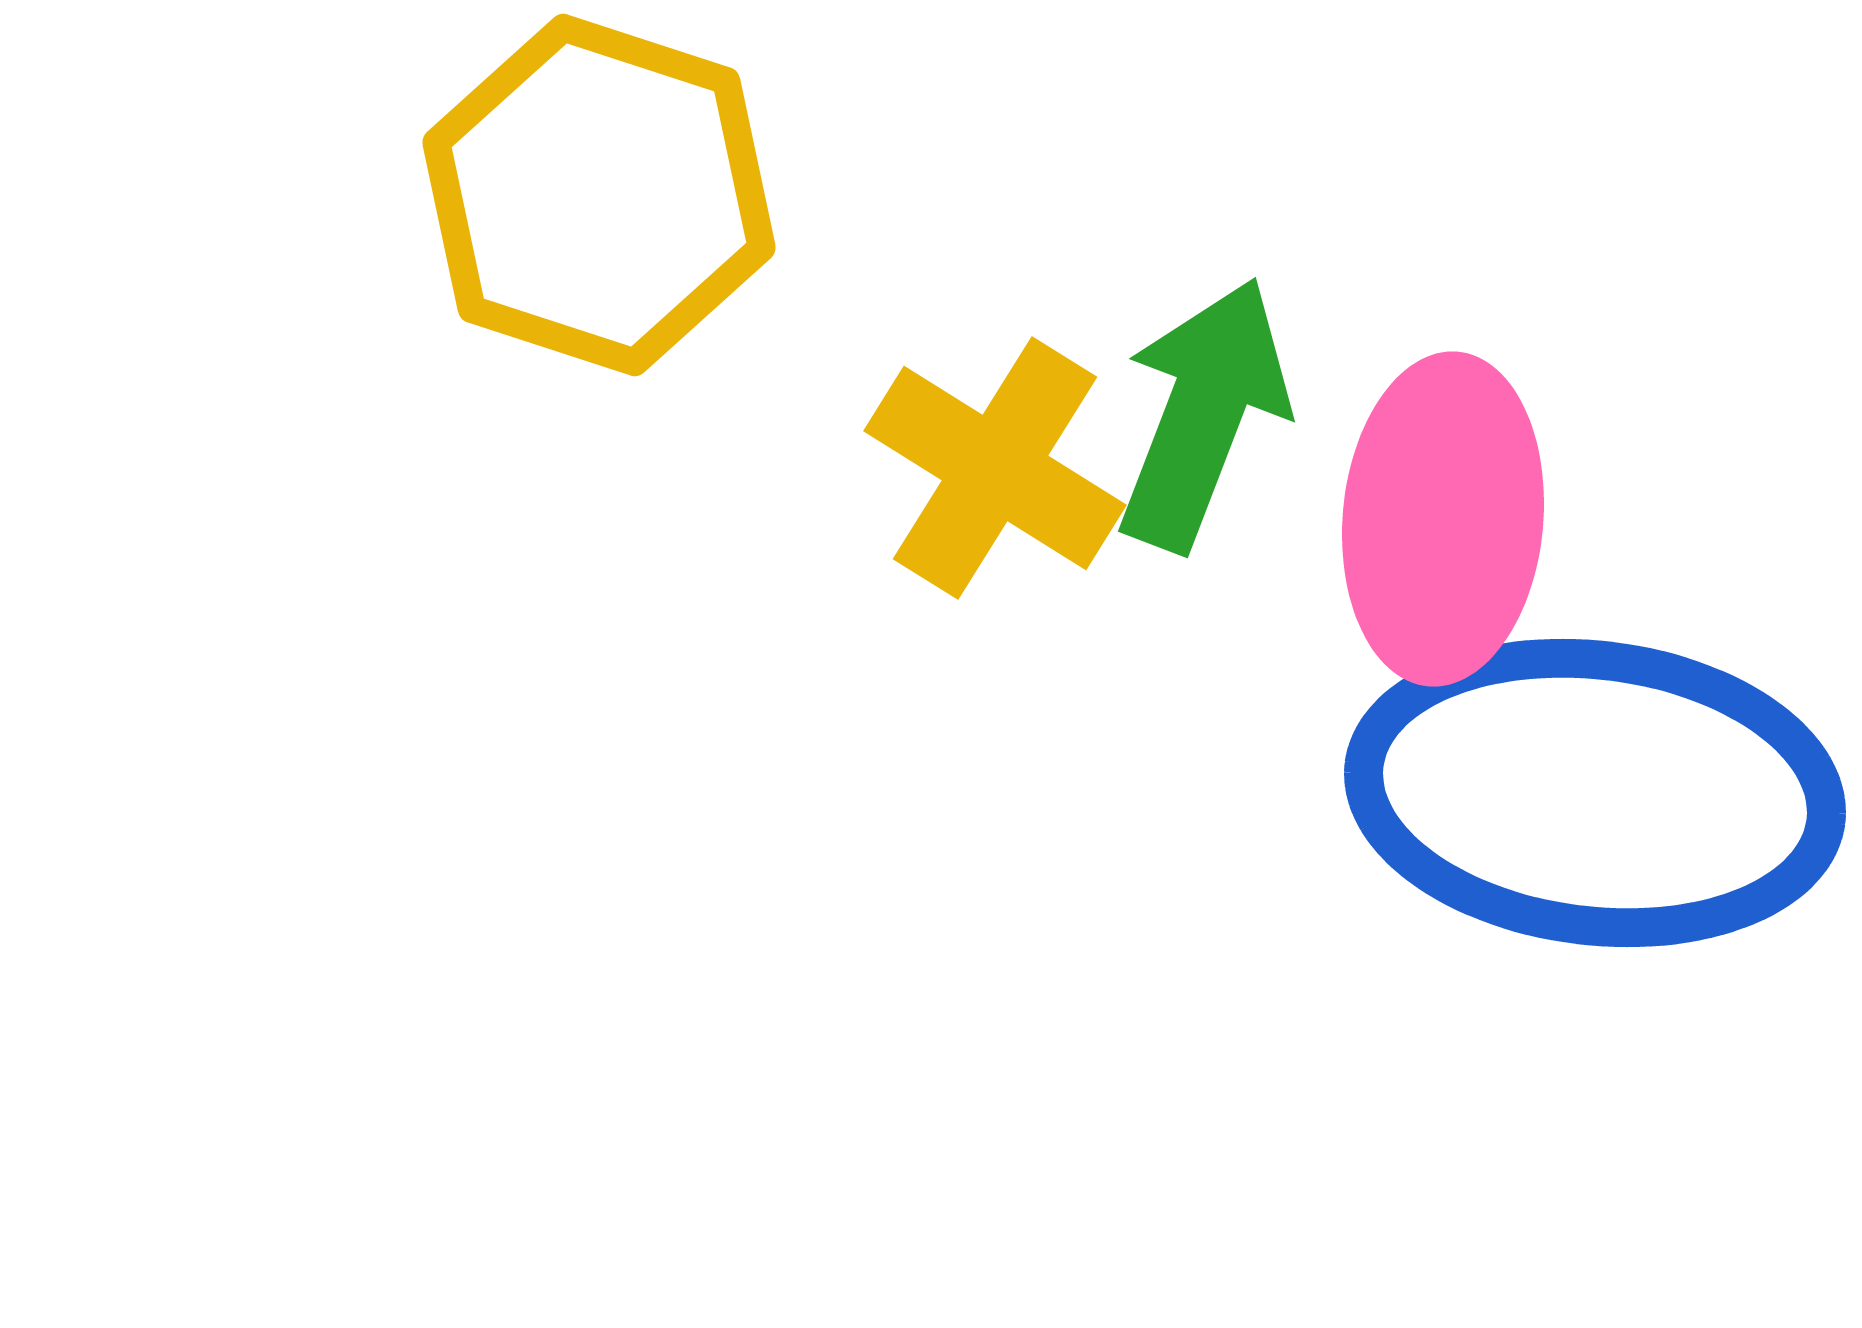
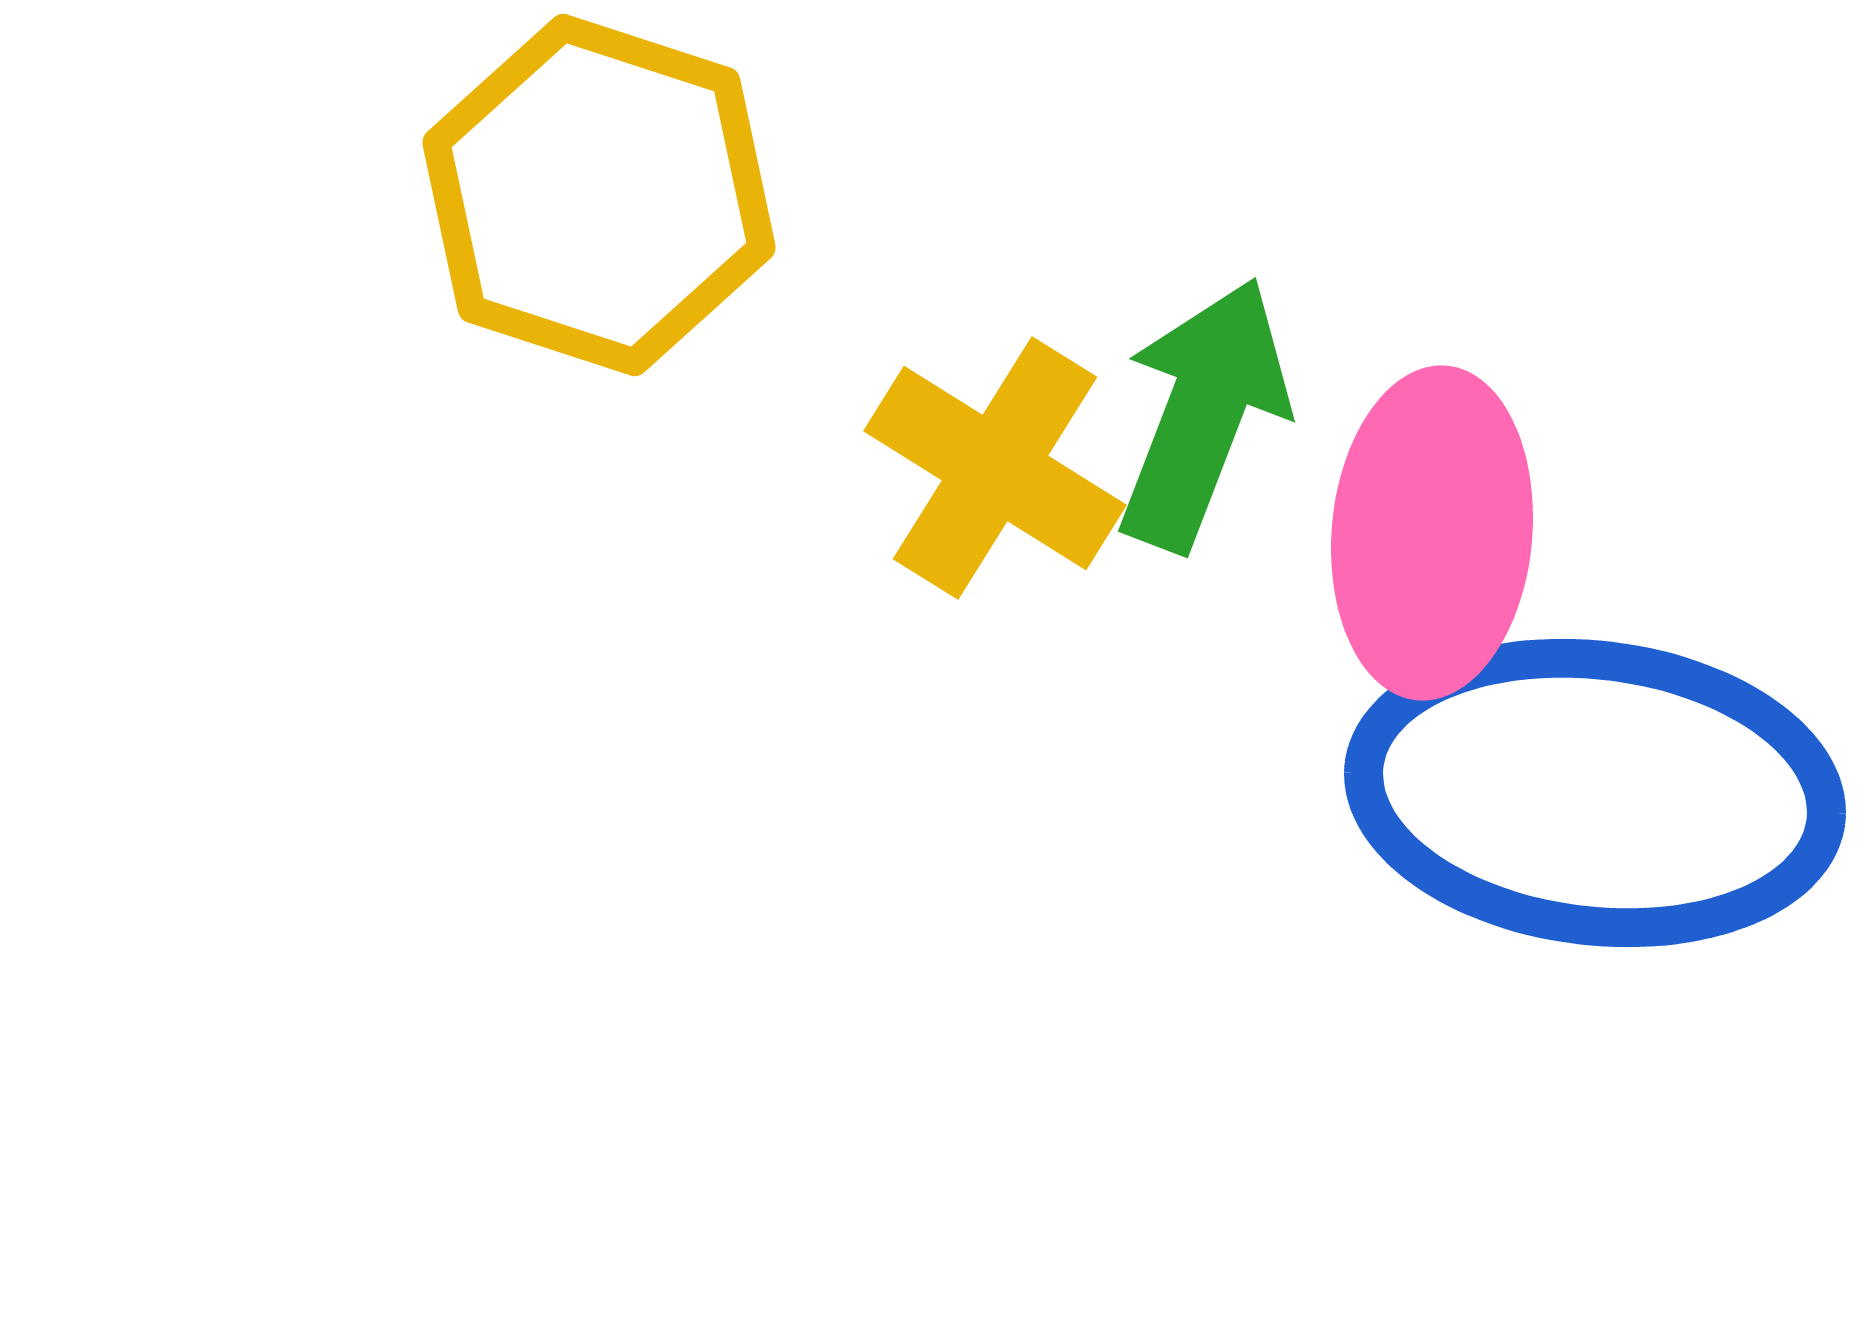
pink ellipse: moved 11 px left, 14 px down
